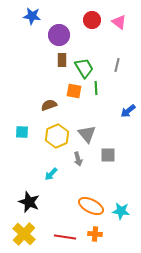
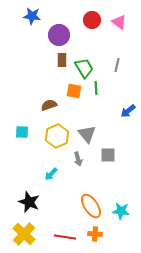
orange ellipse: rotated 30 degrees clockwise
